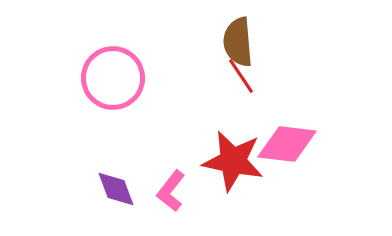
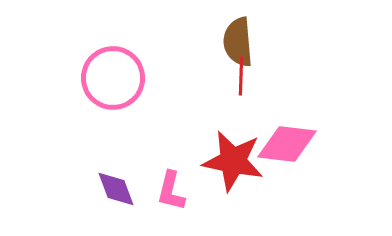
red line: rotated 36 degrees clockwise
pink L-shape: rotated 24 degrees counterclockwise
